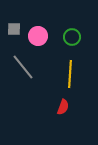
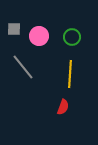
pink circle: moved 1 px right
